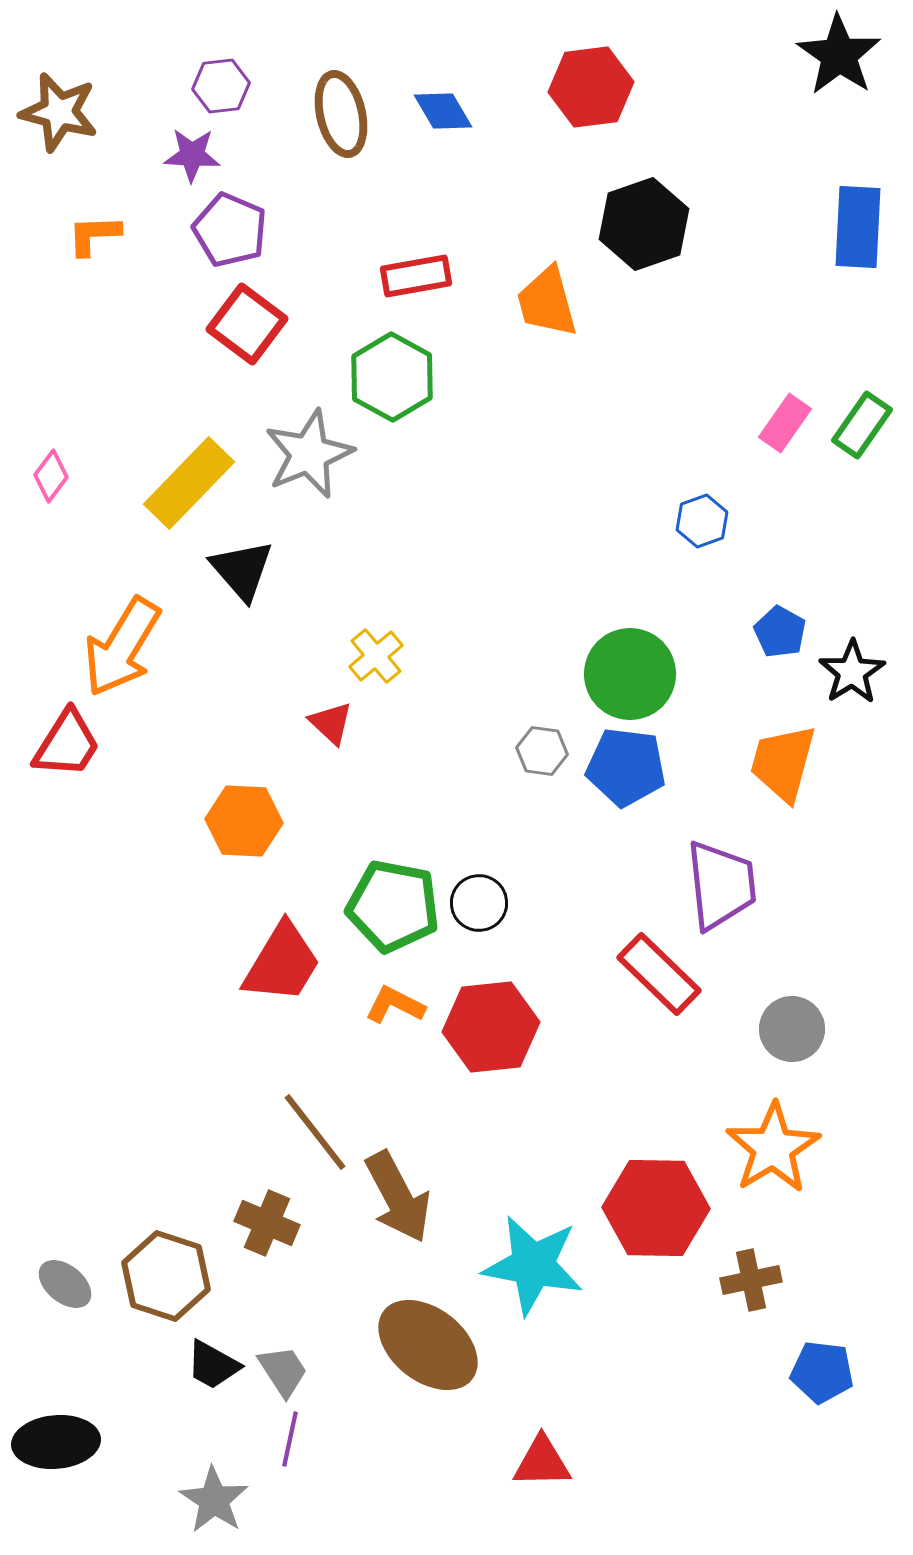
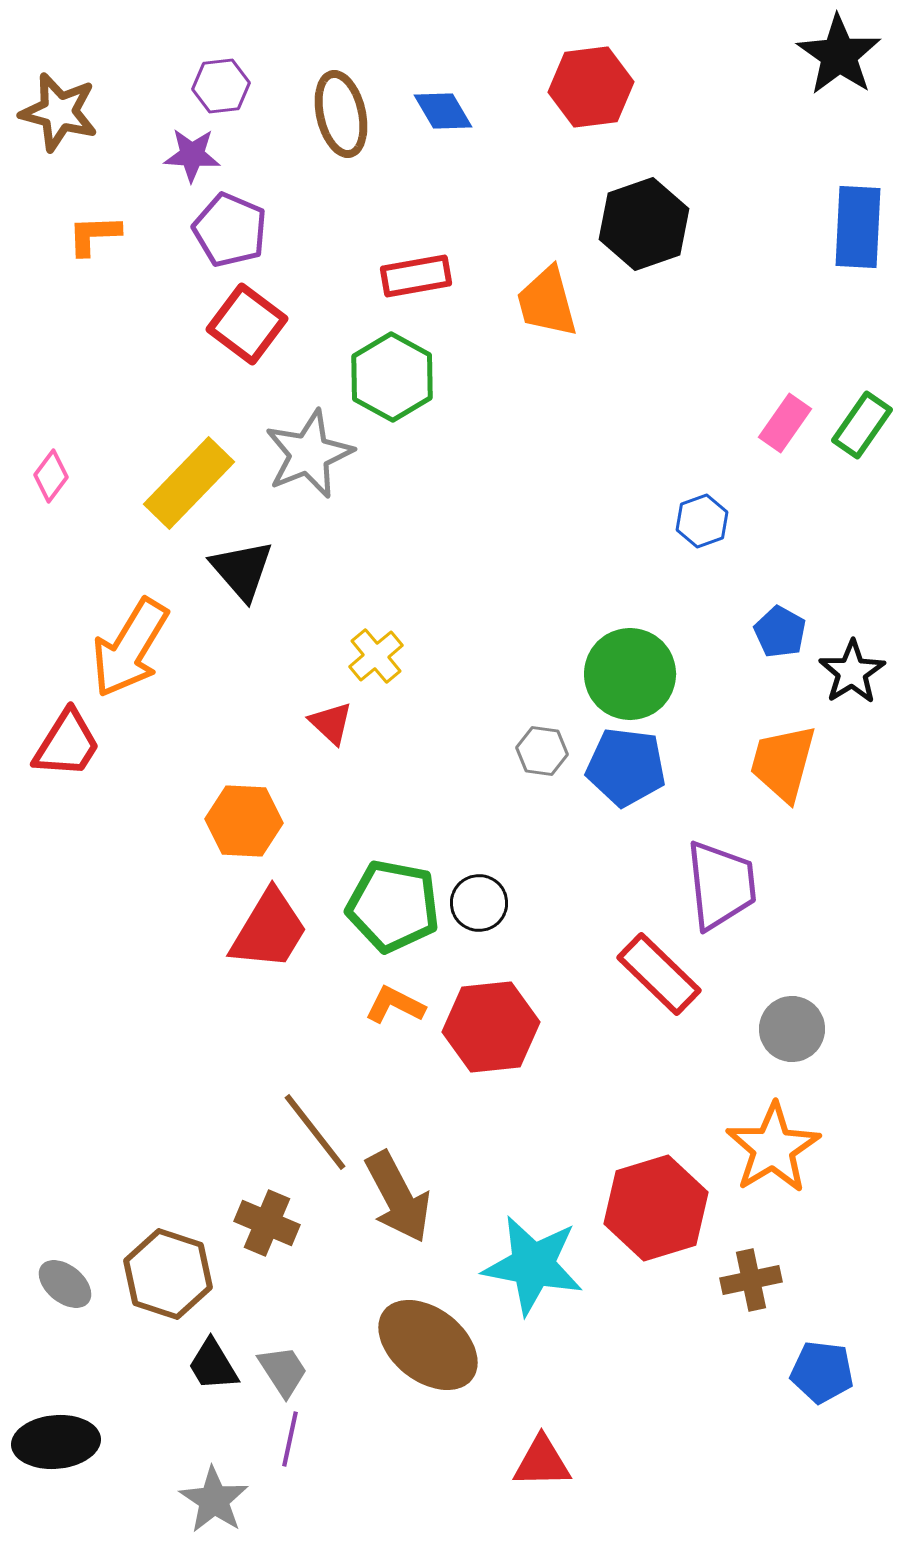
orange arrow at (122, 647): moved 8 px right, 1 px down
red trapezoid at (282, 963): moved 13 px left, 33 px up
red hexagon at (656, 1208): rotated 18 degrees counterclockwise
brown hexagon at (166, 1276): moved 2 px right, 2 px up
black trapezoid at (213, 1365): rotated 30 degrees clockwise
